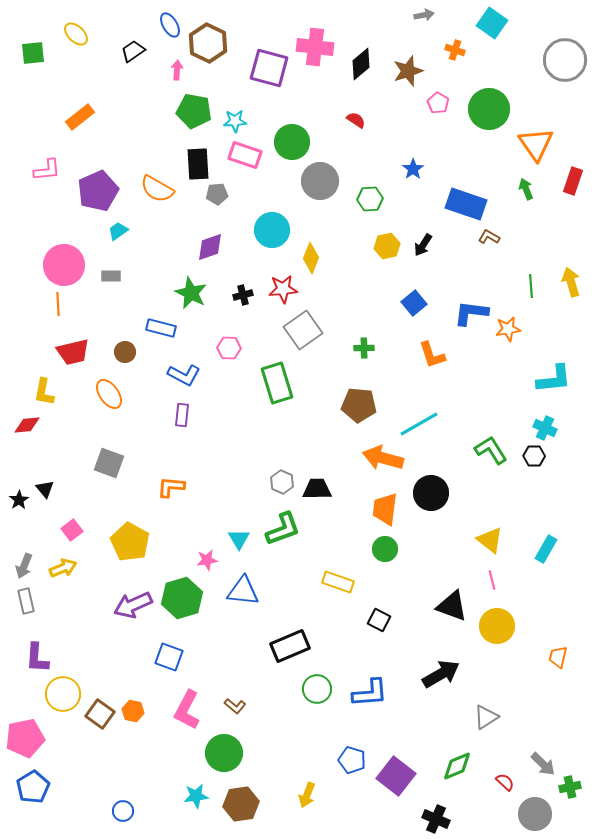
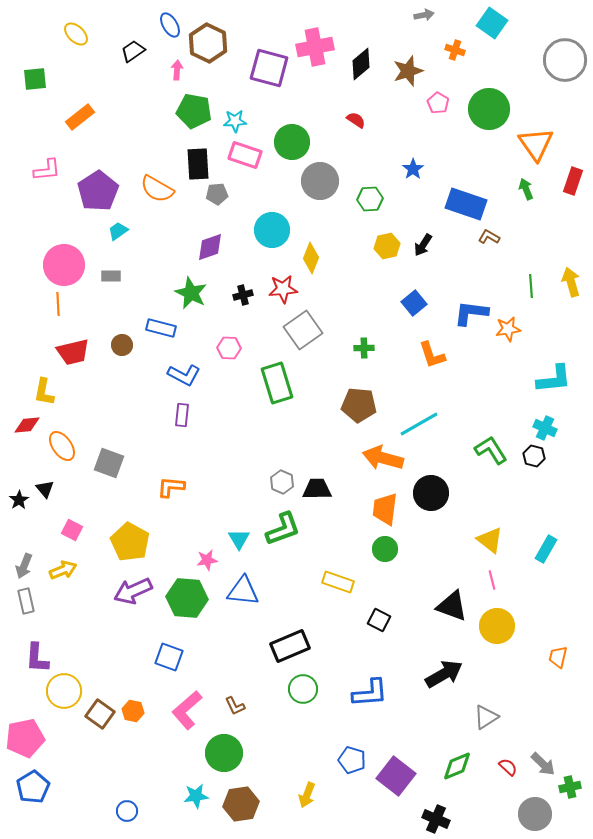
pink cross at (315, 47): rotated 18 degrees counterclockwise
green square at (33, 53): moved 2 px right, 26 px down
purple pentagon at (98, 191): rotated 9 degrees counterclockwise
brown circle at (125, 352): moved 3 px left, 7 px up
orange ellipse at (109, 394): moved 47 px left, 52 px down
black hexagon at (534, 456): rotated 15 degrees clockwise
pink square at (72, 530): rotated 25 degrees counterclockwise
yellow arrow at (63, 568): moved 2 px down
green hexagon at (182, 598): moved 5 px right; rotated 21 degrees clockwise
purple arrow at (133, 605): moved 14 px up
black arrow at (441, 674): moved 3 px right
green circle at (317, 689): moved 14 px left
yellow circle at (63, 694): moved 1 px right, 3 px up
brown L-shape at (235, 706): rotated 25 degrees clockwise
pink L-shape at (187, 710): rotated 21 degrees clockwise
red semicircle at (505, 782): moved 3 px right, 15 px up
blue circle at (123, 811): moved 4 px right
